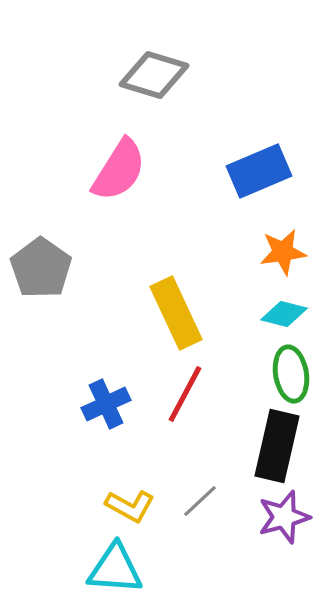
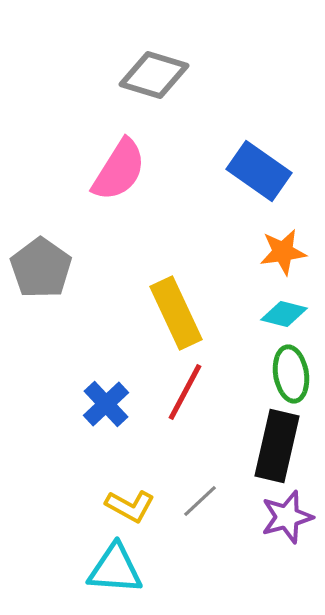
blue rectangle: rotated 58 degrees clockwise
red line: moved 2 px up
blue cross: rotated 18 degrees counterclockwise
purple star: moved 3 px right
